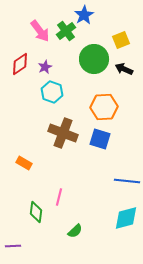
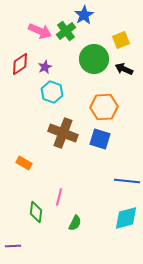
pink arrow: rotated 30 degrees counterclockwise
green semicircle: moved 8 px up; rotated 21 degrees counterclockwise
